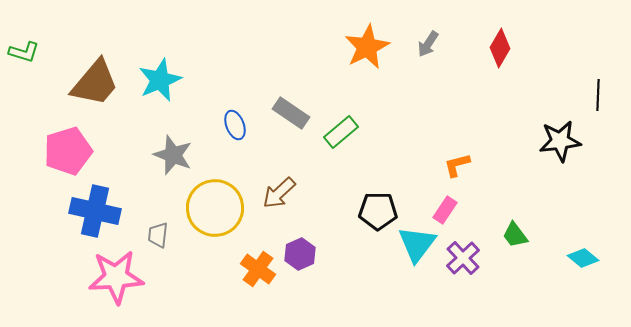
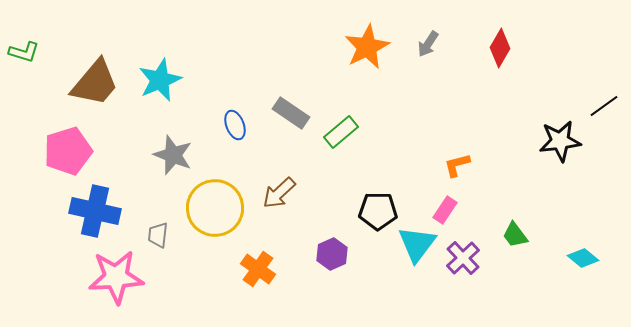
black line: moved 6 px right, 11 px down; rotated 52 degrees clockwise
purple hexagon: moved 32 px right
